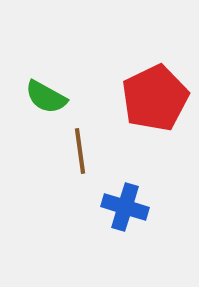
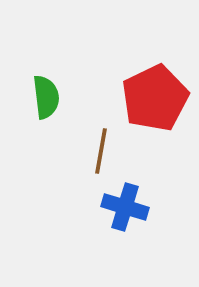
green semicircle: rotated 126 degrees counterclockwise
brown line: moved 21 px right; rotated 18 degrees clockwise
